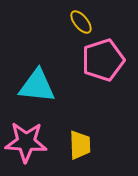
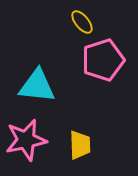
yellow ellipse: moved 1 px right
pink star: moved 2 px up; rotated 15 degrees counterclockwise
